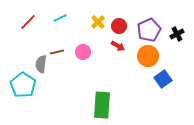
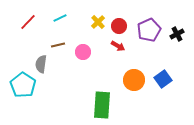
brown line: moved 1 px right, 7 px up
orange circle: moved 14 px left, 24 px down
